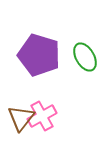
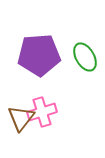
purple pentagon: rotated 21 degrees counterclockwise
pink cross: moved 4 px up; rotated 12 degrees clockwise
